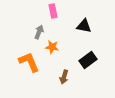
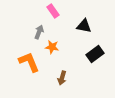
pink rectangle: rotated 24 degrees counterclockwise
black rectangle: moved 7 px right, 6 px up
brown arrow: moved 2 px left, 1 px down
